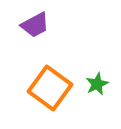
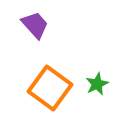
purple trapezoid: rotated 104 degrees counterclockwise
